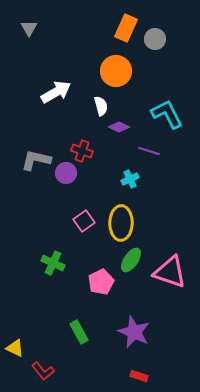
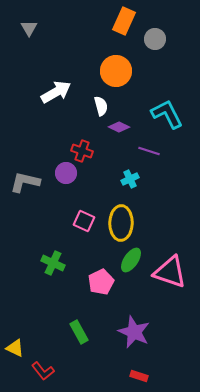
orange rectangle: moved 2 px left, 7 px up
gray L-shape: moved 11 px left, 22 px down
pink square: rotated 30 degrees counterclockwise
